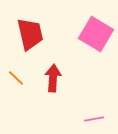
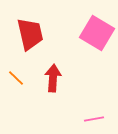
pink square: moved 1 px right, 1 px up
